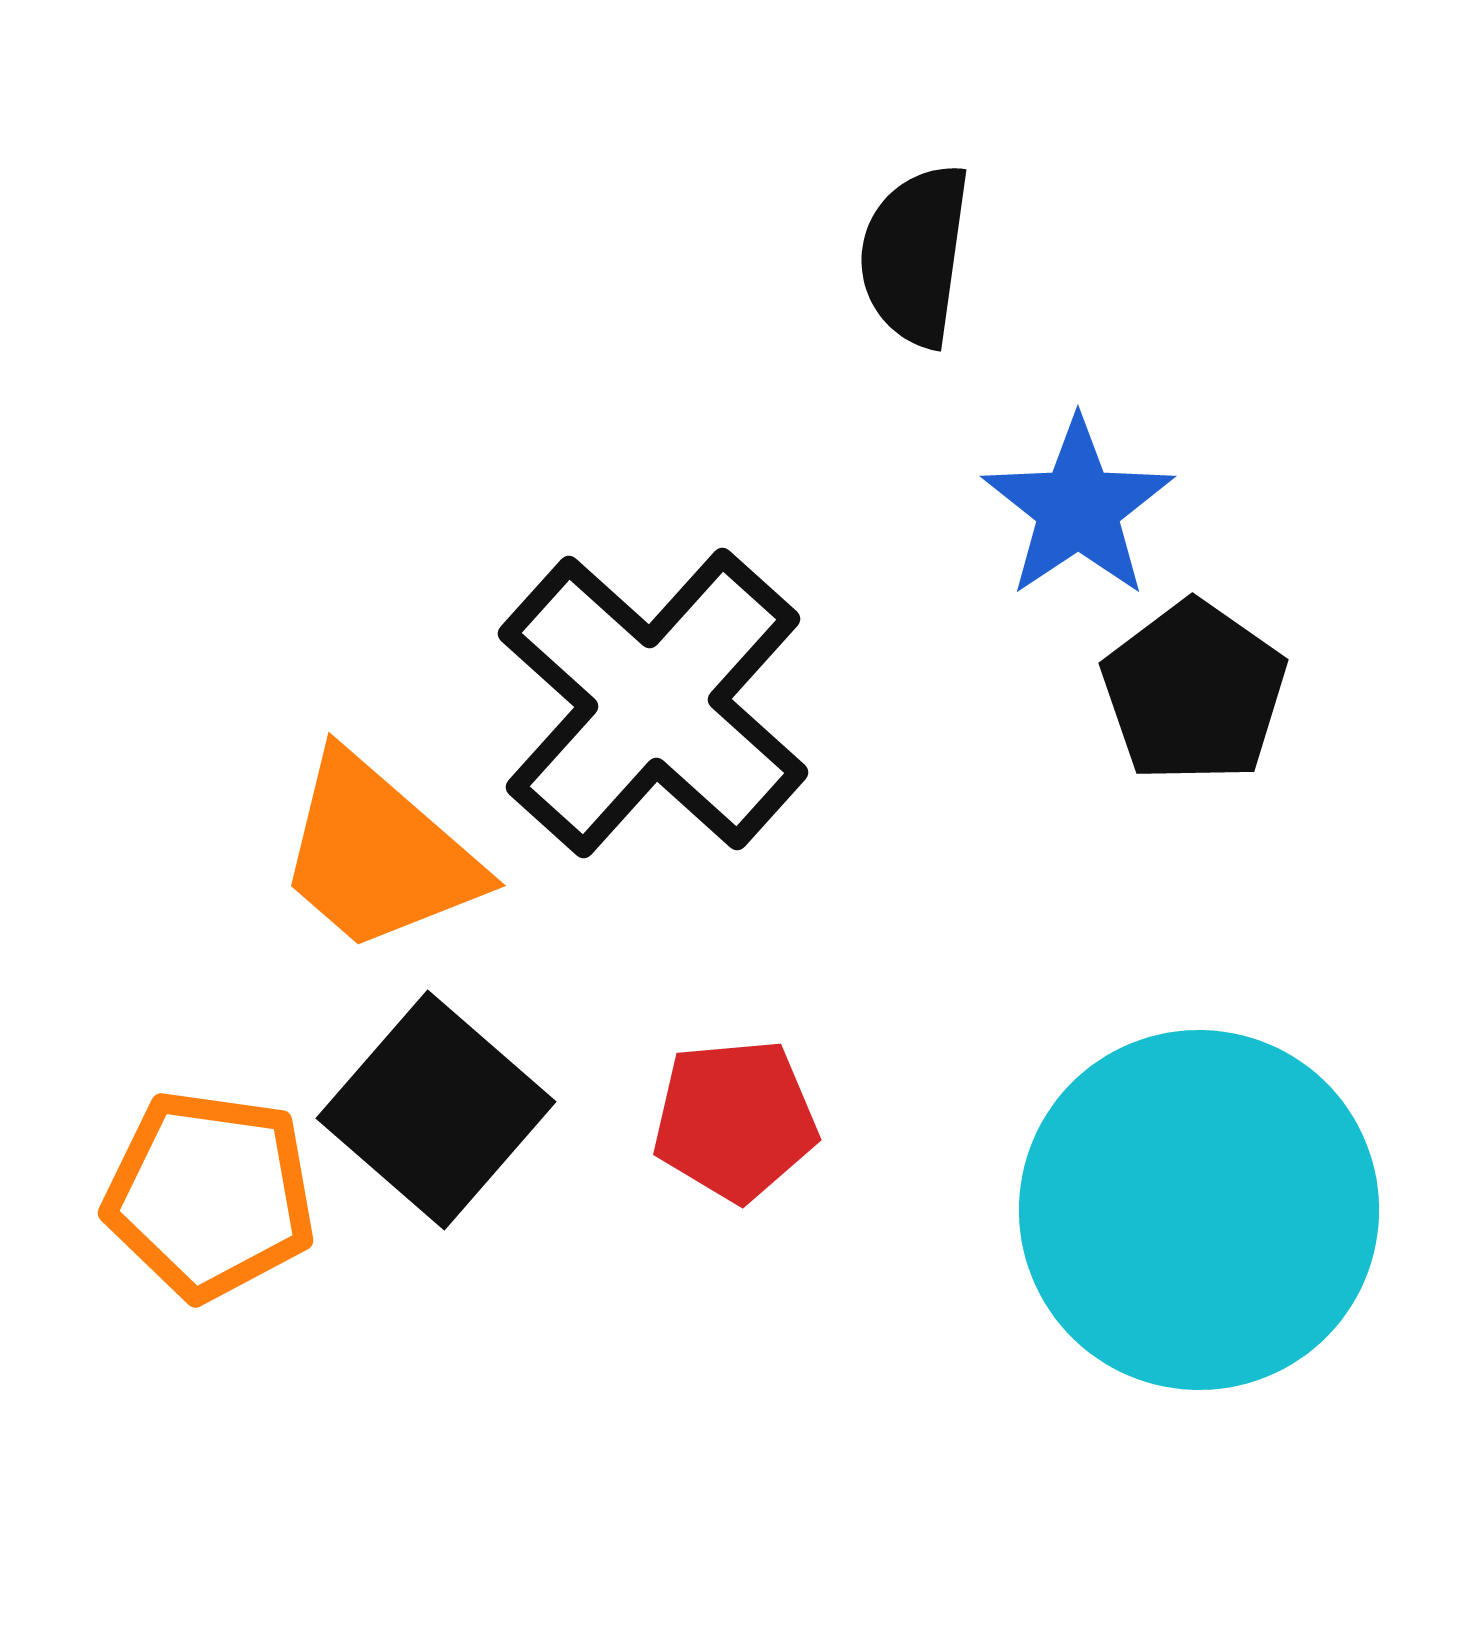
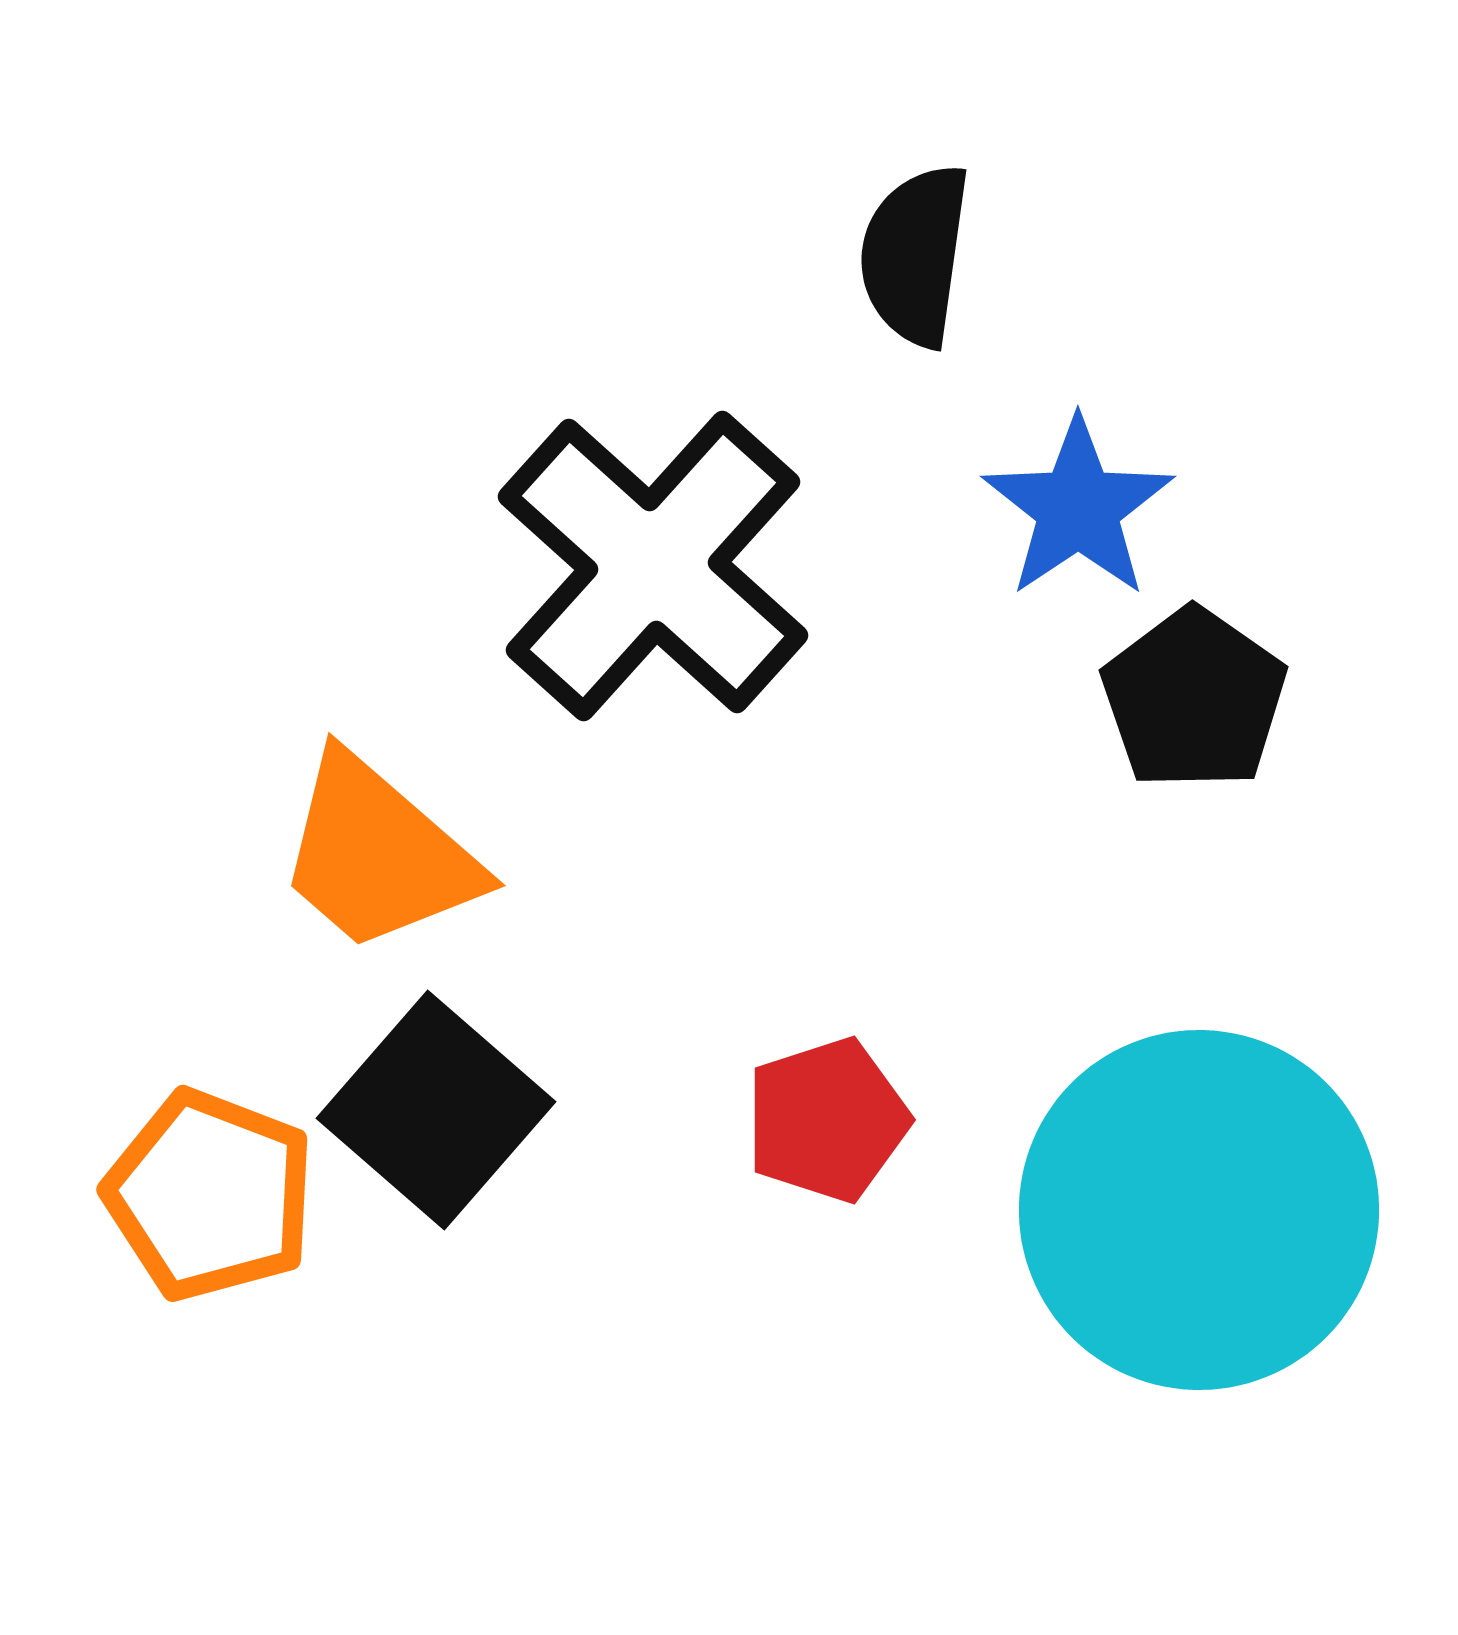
black pentagon: moved 7 px down
black cross: moved 137 px up
red pentagon: moved 92 px right; rotated 13 degrees counterclockwise
orange pentagon: rotated 13 degrees clockwise
